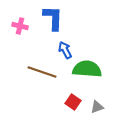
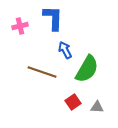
pink cross: rotated 28 degrees counterclockwise
green semicircle: rotated 116 degrees clockwise
red square: rotated 21 degrees clockwise
gray triangle: rotated 24 degrees clockwise
